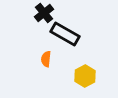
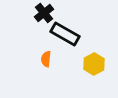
yellow hexagon: moved 9 px right, 12 px up
